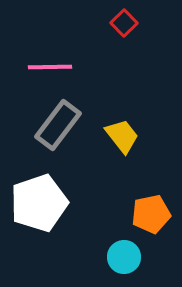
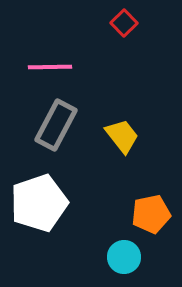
gray rectangle: moved 2 px left; rotated 9 degrees counterclockwise
